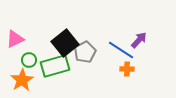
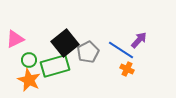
gray pentagon: moved 3 px right
orange cross: rotated 24 degrees clockwise
orange star: moved 7 px right; rotated 15 degrees counterclockwise
